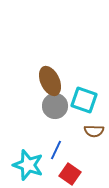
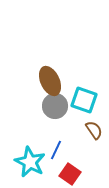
brown semicircle: moved 1 px up; rotated 126 degrees counterclockwise
cyan star: moved 2 px right, 3 px up; rotated 8 degrees clockwise
